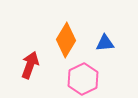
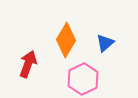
blue triangle: rotated 36 degrees counterclockwise
red arrow: moved 2 px left, 1 px up
